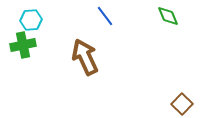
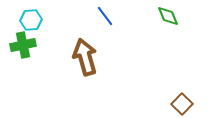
brown arrow: rotated 9 degrees clockwise
